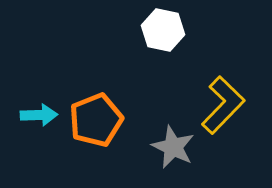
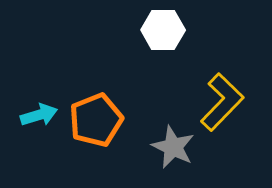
white hexagon: rotated 12 degrees counterclockwise
yellow L-shape: moved 1 px left, 3 px up
cyan arrow: rotated 15 degrees counterclockwise
